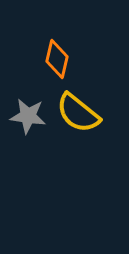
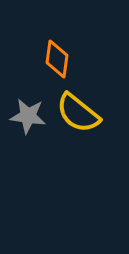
orange diamond: rotated 6 degrees counterclockwise
